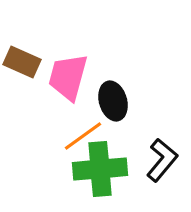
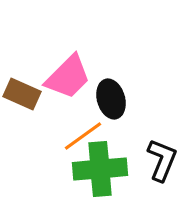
brown rectangle: moved 32 px down
pink trapezoid: rotated 150 degrees counterclockwise
black ellipse: moved 2 px left, 2 px up
black L-shape: rotated 18 degrees counterclockwise
